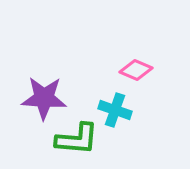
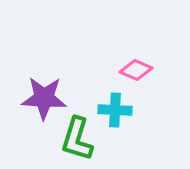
cyan cross: rotated 16 degrees counterclockwise
green L-shape: rotated 102 degrees clockwise
